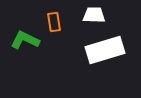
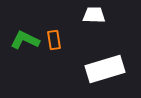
orange rectangle: moved 18 px down
white rectangle: moved 19 px down
